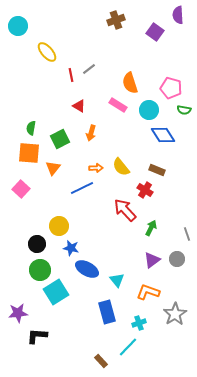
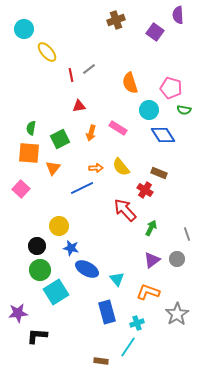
cyan circle at (18, 26): moved 6 px right, 3 px down
pink rectangle at (118, 105): moved 23 px down
red triangle at (79, 106): rotated 40 degrees counterclockwise
brown rectangle at (157, 170): moved 2 px right, 3 px down
black circle at (37, 244): moved 2 px down
cyan triangle at (117, 280): moved 1 px up
gray star at (175, 314): moved 2 px right
cyan cross at (139, 323): moved 2 px left
cyan line at (128, 347): rotated 10 degrees counterclockwise
brown rectangle at (101, 361): rotated 40 degrees counterclockwise
